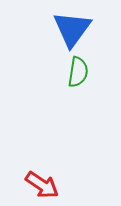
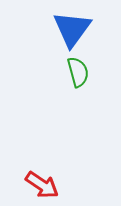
green semicircle: rotated 24 degrees counterclockwise
